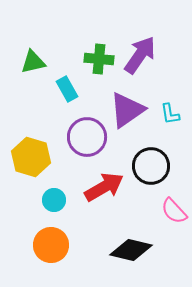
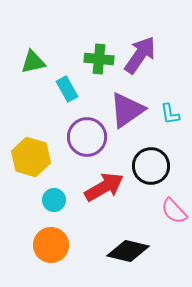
black diamond: moved 3 px left, 1 px down
